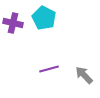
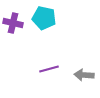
cyan pentagon: rotated 15 degrees counterclockwise
gray arrow: rotated 42 degrees counterclockwise
